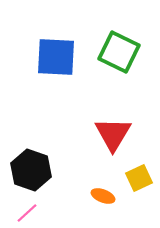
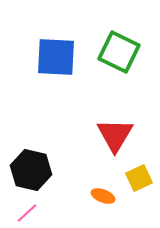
red triangle: moved 2 px right, 1 px down
black hexagon: rotated 6 degrees counterclockwise
